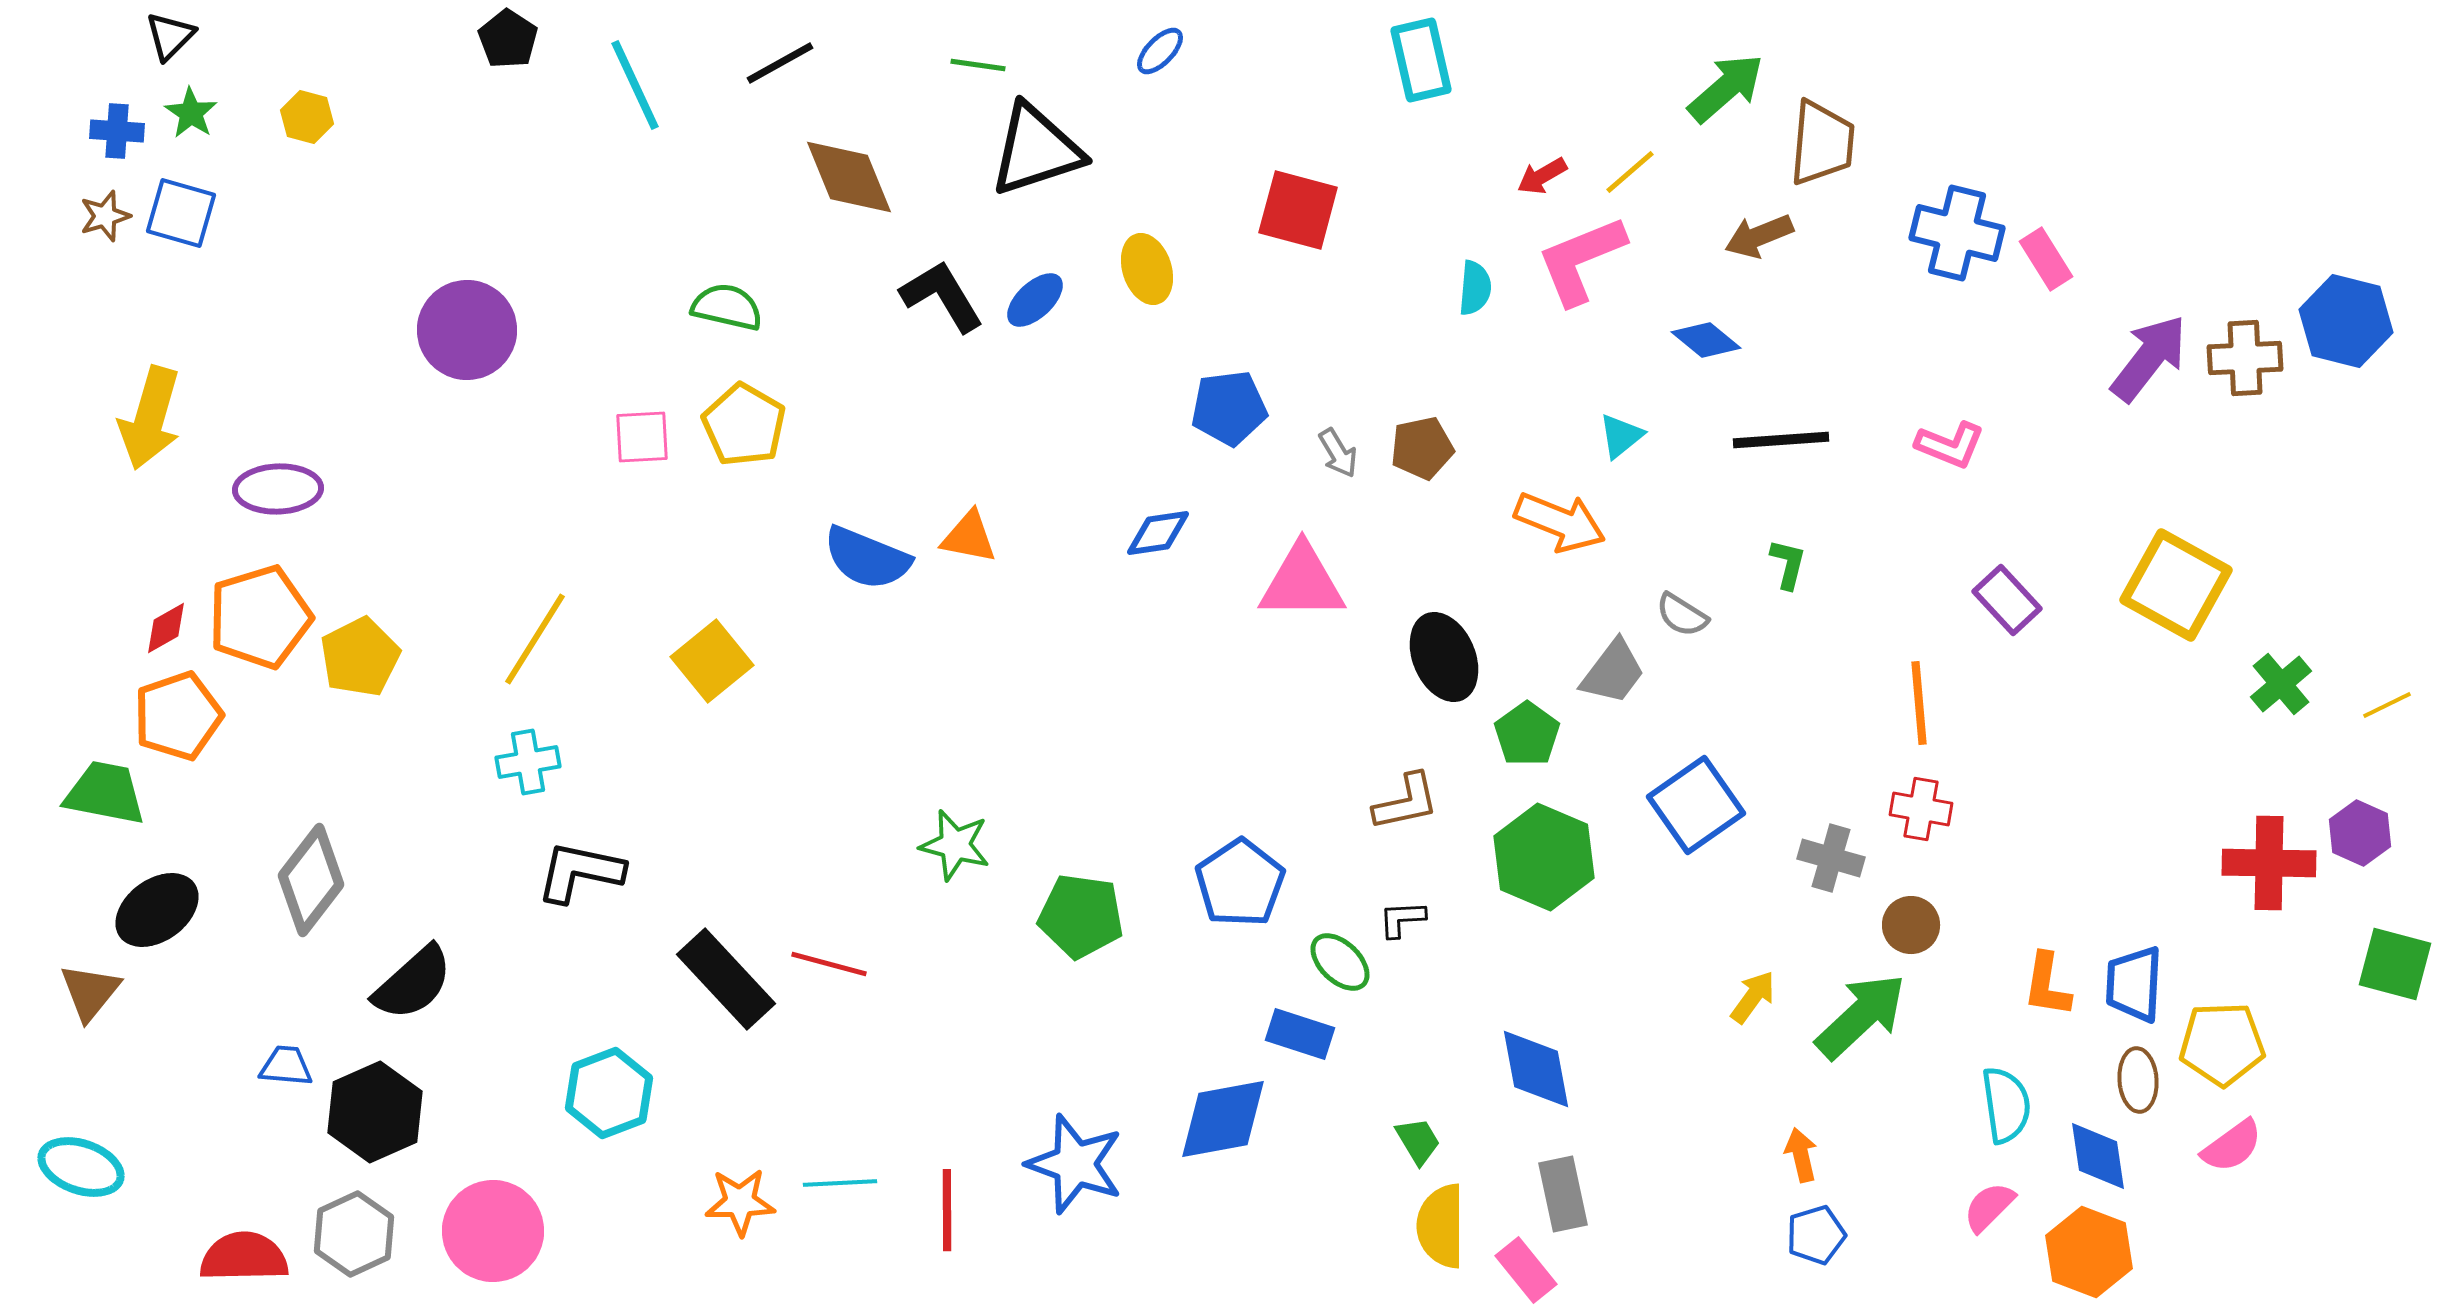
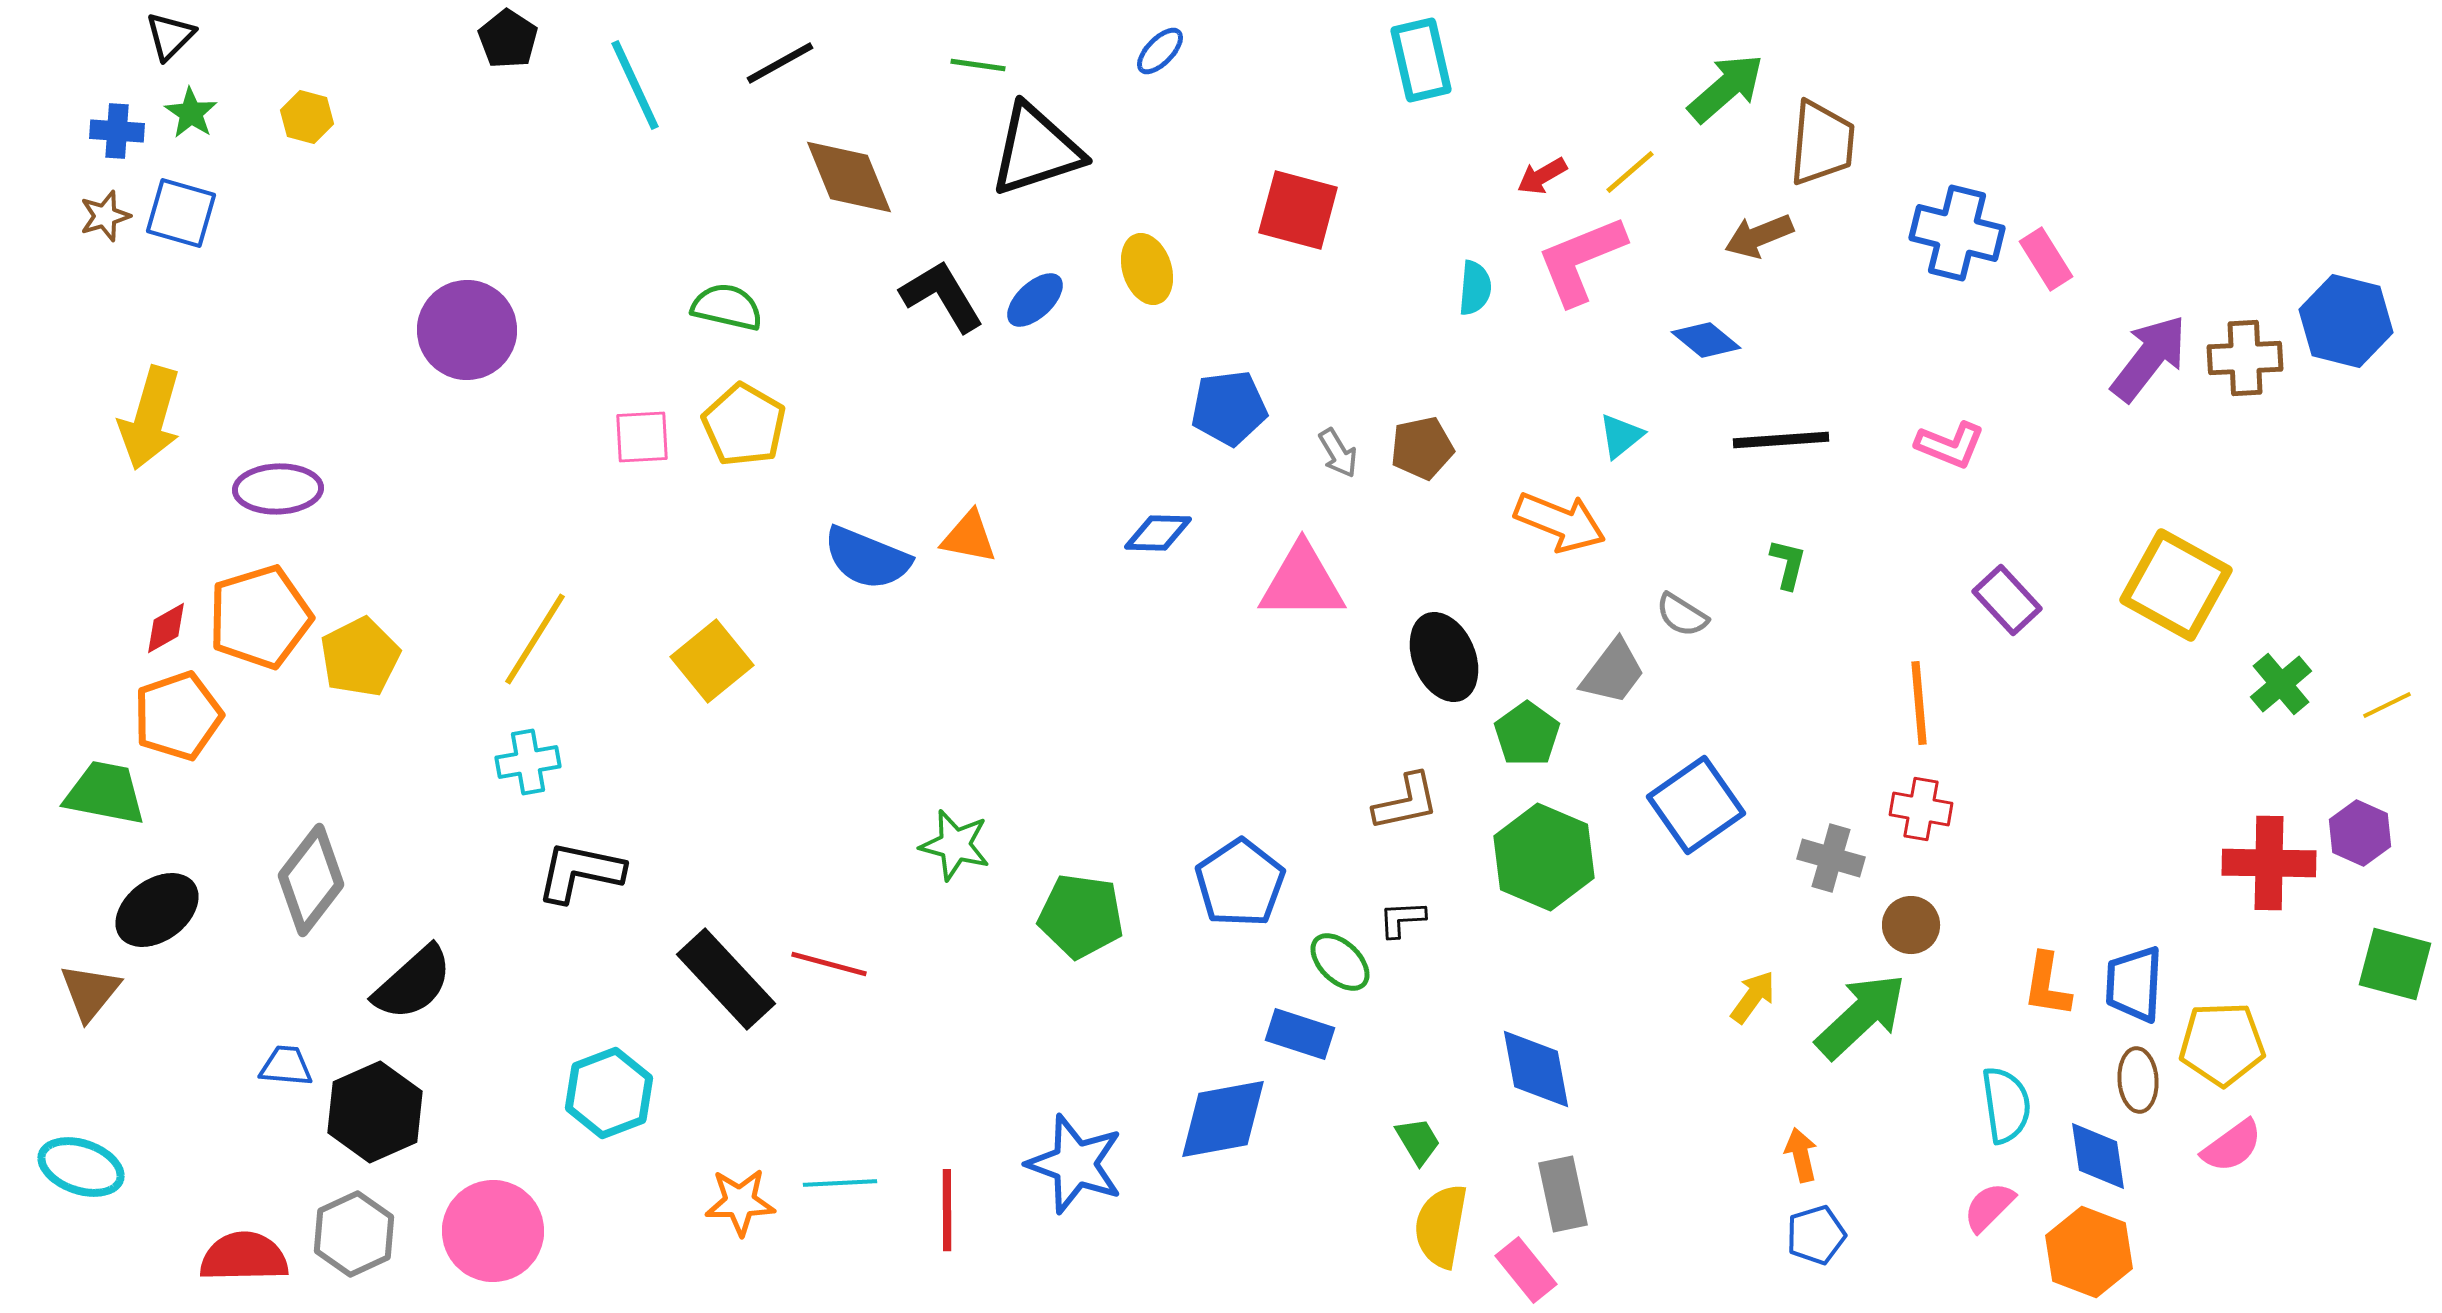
blue diamond at (1158, 533): rotated 10 degrees clockwise
yellow semicircle at (1441, 1226): rotated 10 degrees clockwise
